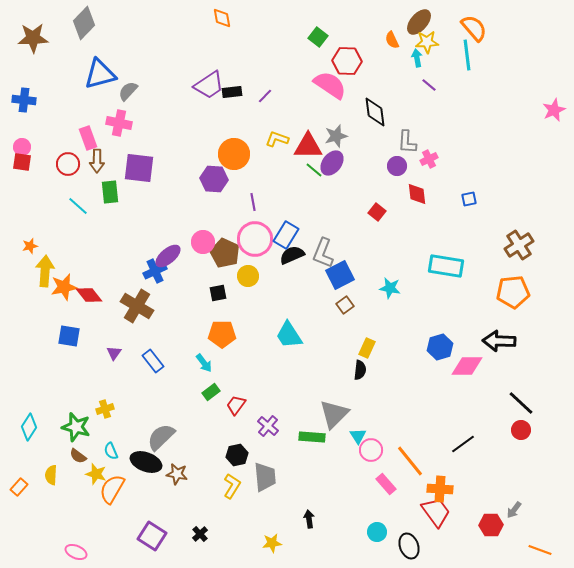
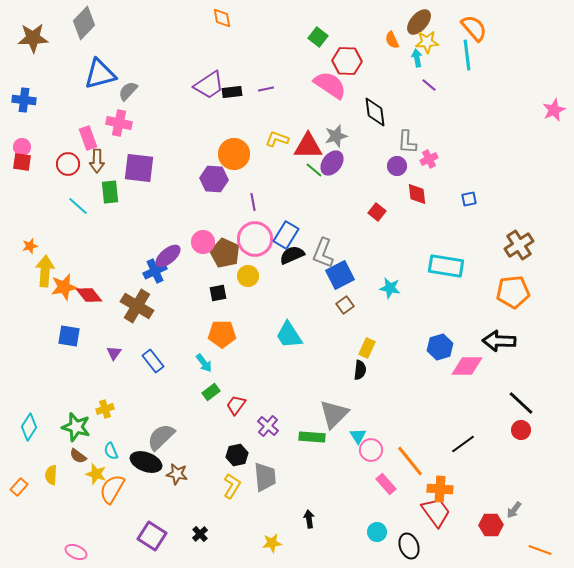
purple line at (265, 96): moved 1 px right, 7 px up; rotated 35 degrees clockwise
